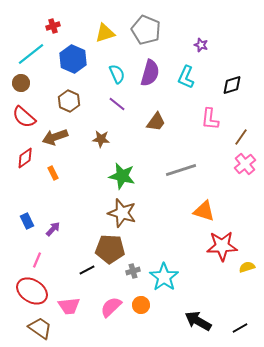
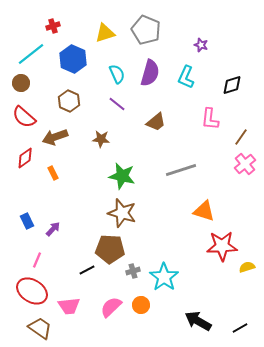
brown trapezoid at (156, 122): rotated 15 degrees clockwise
